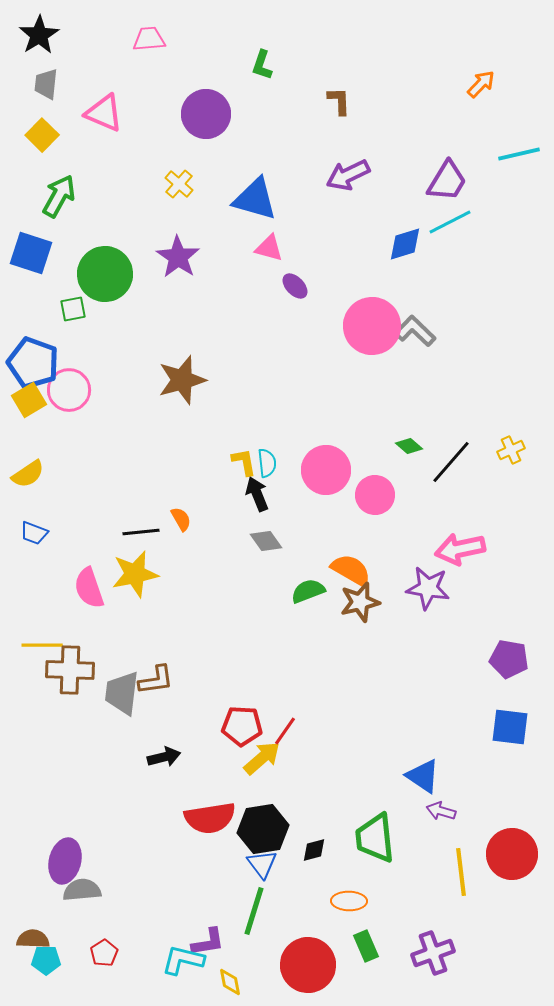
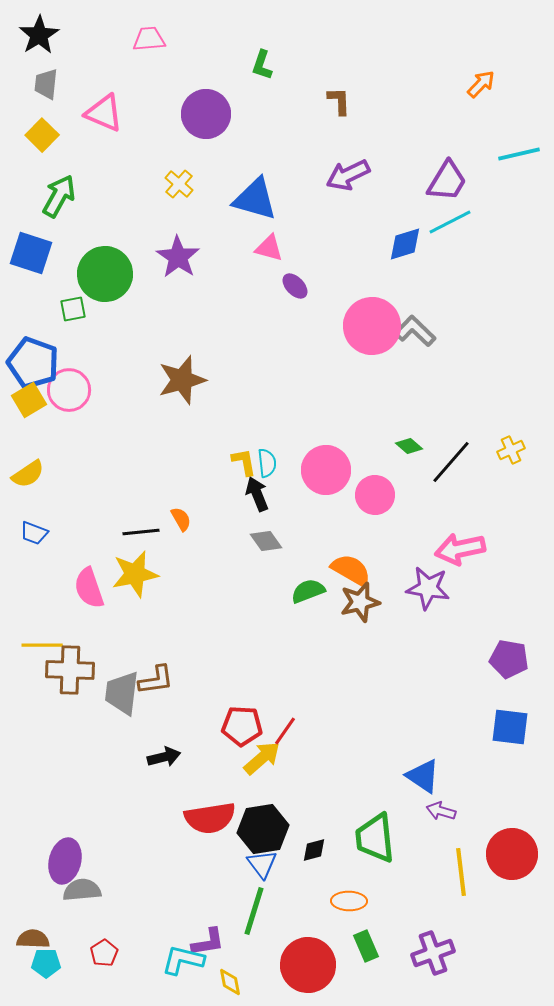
cyan pentagon at (46, 960): moved 3 px down
